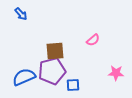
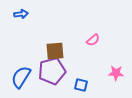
blue arrow: rotated 56 degrees counterclockwise
blue semicircle: moved 3 px left; rotated 35 degrees counterclockwise
blue square: moved 8 px right; rotated 16 degrees clockwise
